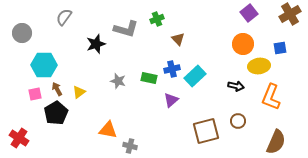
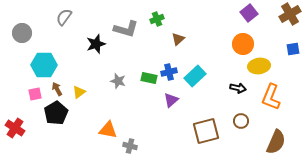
brown triangle: rotated 32 degrees clockwise
blue square: moved 13 px right, 1 px down
blue cross: moved 3 px left, 3 px down
black arrow: moved 2 px right, 2 px down
brown circle: moved 3 px right
red cross: moved 4 px left, 10 px up
